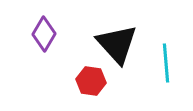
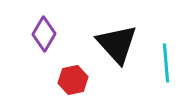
red hexagon: moved 18 px left, 1 px up; rotated 20 degrees counterclockwise
